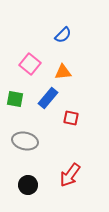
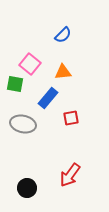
green square: moved 15 px up
red square: rotated 21 degrees counterclockwise
gray ellipse: moved 2 px left, 17 px up
black circle: moved 1 px left, 3 px down
